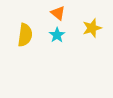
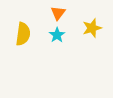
orange triangle: rotated 28 degrees clockwise
yellow semicircle: moved 2 px left, 1 px up
